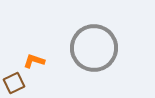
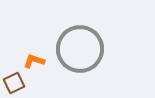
gray circle: moved 14 px left, 1 px down
